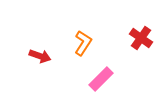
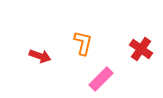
red cross: moved 11 px down
orange L-shape: rotated 20 degrees counterclockwise
